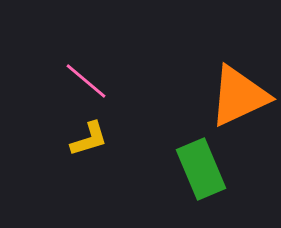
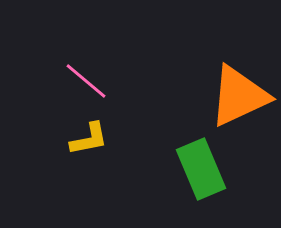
yellow L-shape: rotated 6 degrees clockwise
